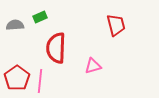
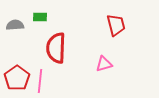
green rectangle: rotated 24 degrees clockwise
pink triangle: moved 11 px right, 2 px up
